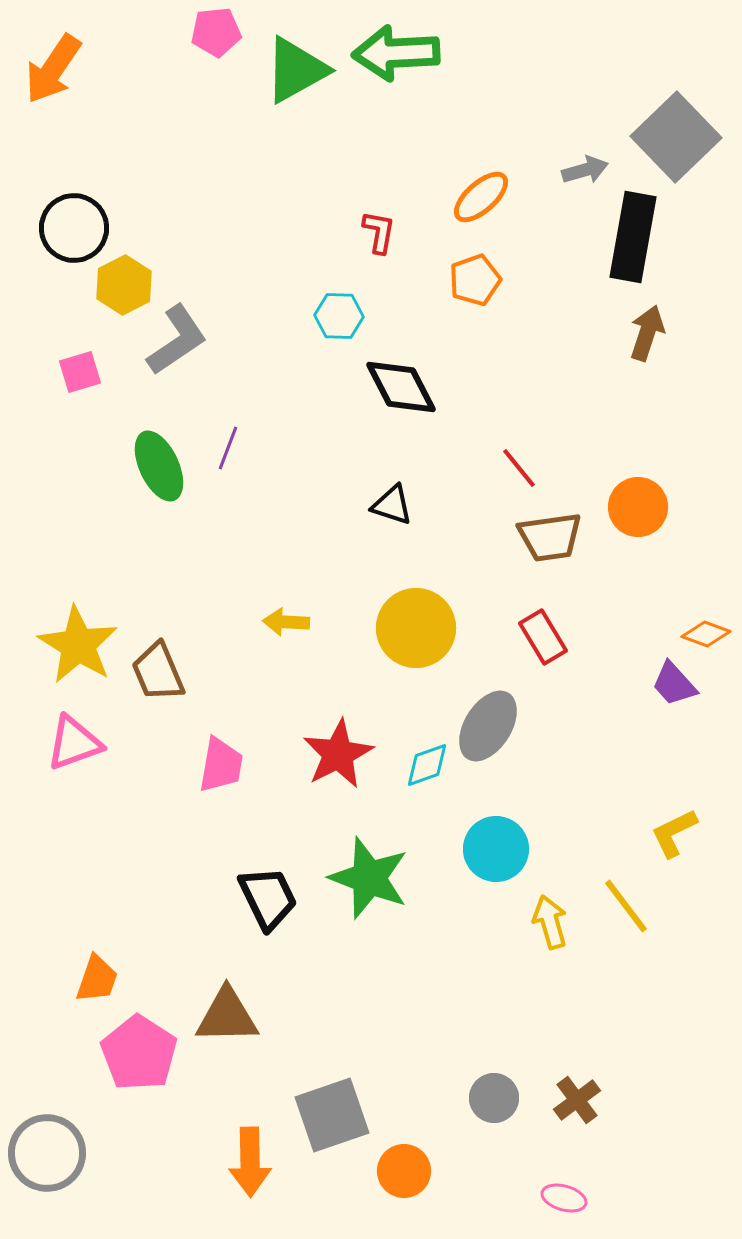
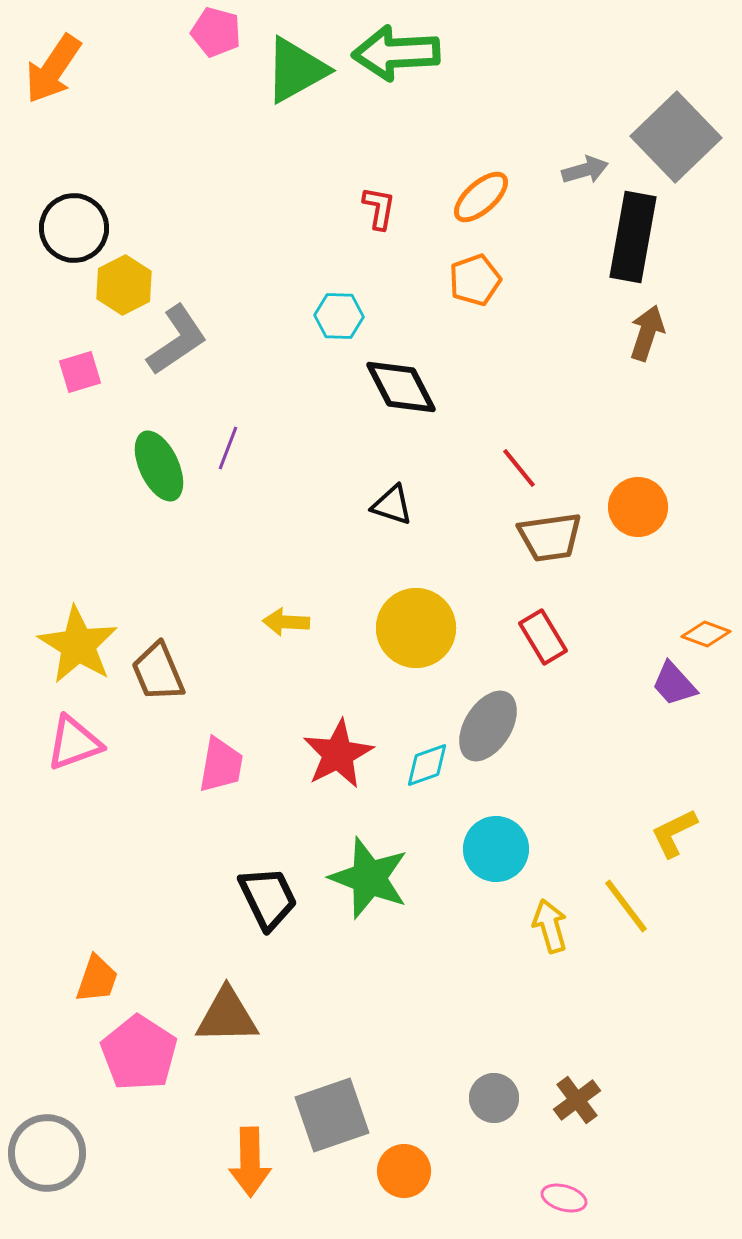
pink pentagon at (216, 32): rotated 21 degrees clockwise
red L-shape at (379, 232): moved 24 px up
yellow arrow at (550, 922): moved 4 px down
